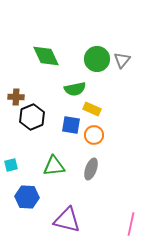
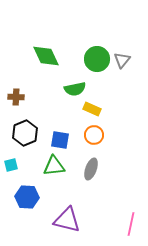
black hexagon: moved 7 px left, 16 px down
blue square: moved 11 px left, 15 px down
